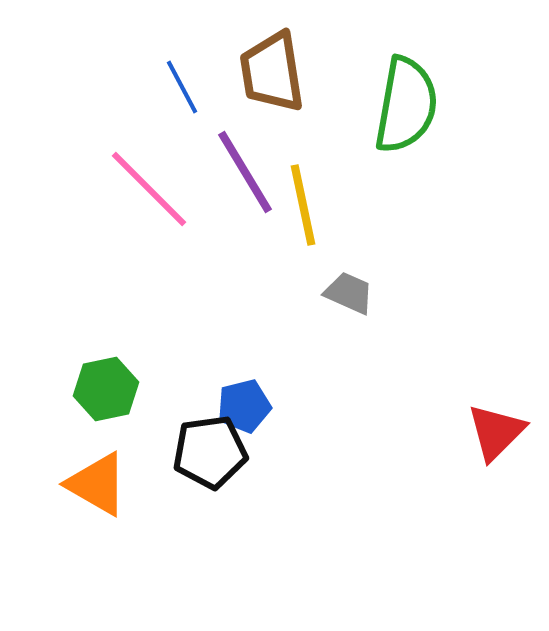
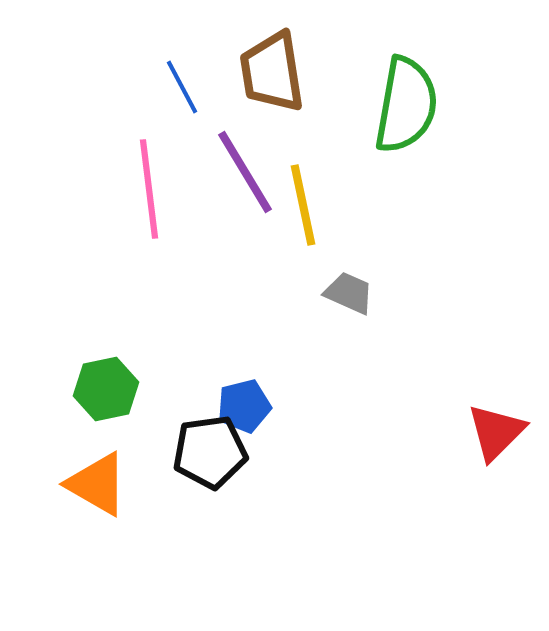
pink line: rotated 38 degrees clockwise
